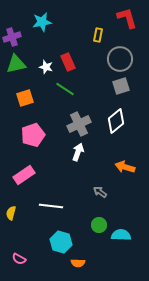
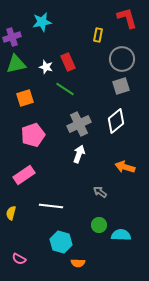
gray circle: moved 2 px right
white arrow: moved 1 px right, 2 px down
